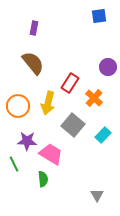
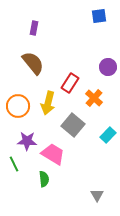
cyan rectangle: moved 5 px right
pink trapezoid: moved 2 px right
green semicircle: moved 1 px right
